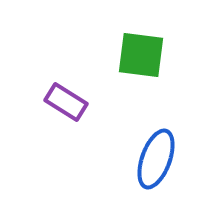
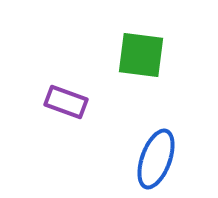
purple rectangle: rotated 12 degrees counterclockwise
